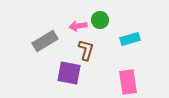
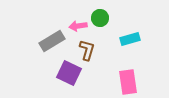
green circle: moved 2 px up
gray rectangle: moved 7 px right
brown L-shape: moved 1 px right
purple square: rotated 15 degrees clockwise
